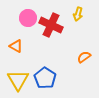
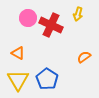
orange triangle: moved 2 px right, 7 px down
blue pentagon: moved 2 px right, 1 px down
